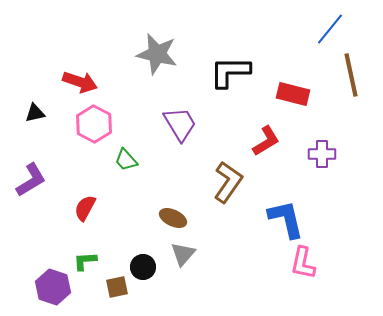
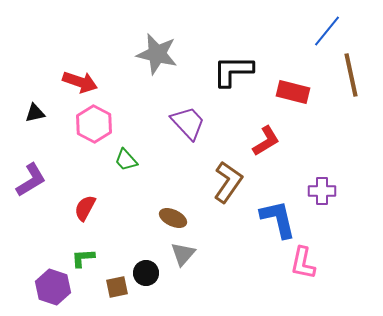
blue line: moved 3 px left, 2 px down
black L-shape: moved 3 px right, 1 px up
red rectangle: moved 2 px up
purple trapezoid: moved 8 px right, 1 px up; rotated 12 degrees counterclockwise
purple cross: moved 37 px down
blue L-shape: moved 8 px left
green L-shape: moved 2 px left, 3 px up
black circle: moved 3 px right, 6 px down
